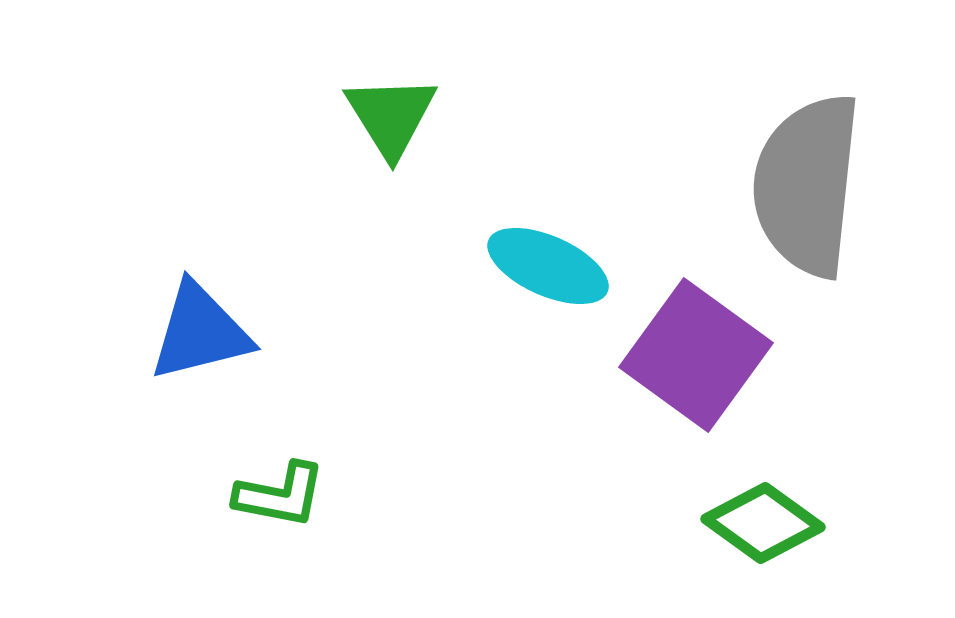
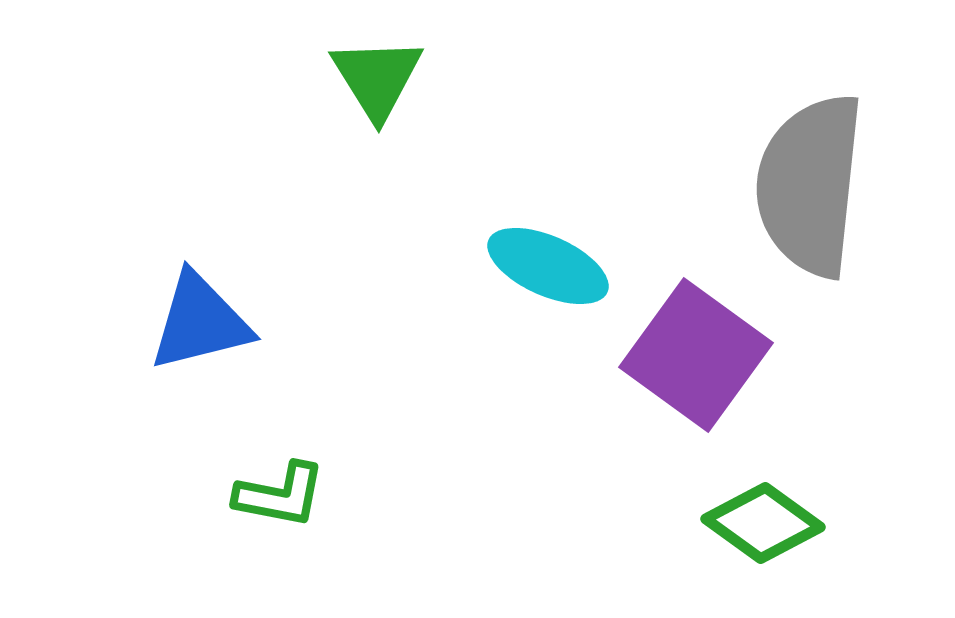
green triangle: moved 14 px left, 38 px up
gray semicircle: moved 3 px right
blue triangle: moved 10 px up
